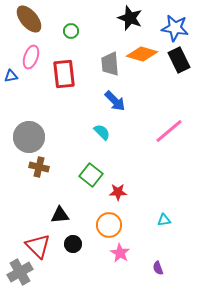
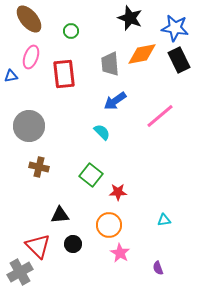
orange diamond: rotated 28 degrees counterclockwise
blue arrow: rotated 100 degrees clockwise
pink line: moved 9 px left, 15 px up
gray circle: moved 11 px up
